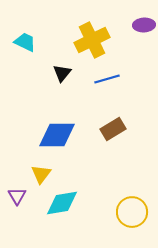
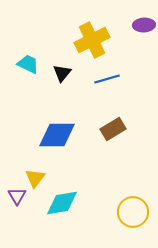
cyan trapezoid: moved 3 px right, 22 px down
yellow triangle: moved 6 px left, 4 px down
yellow circle: moved 1 px right
